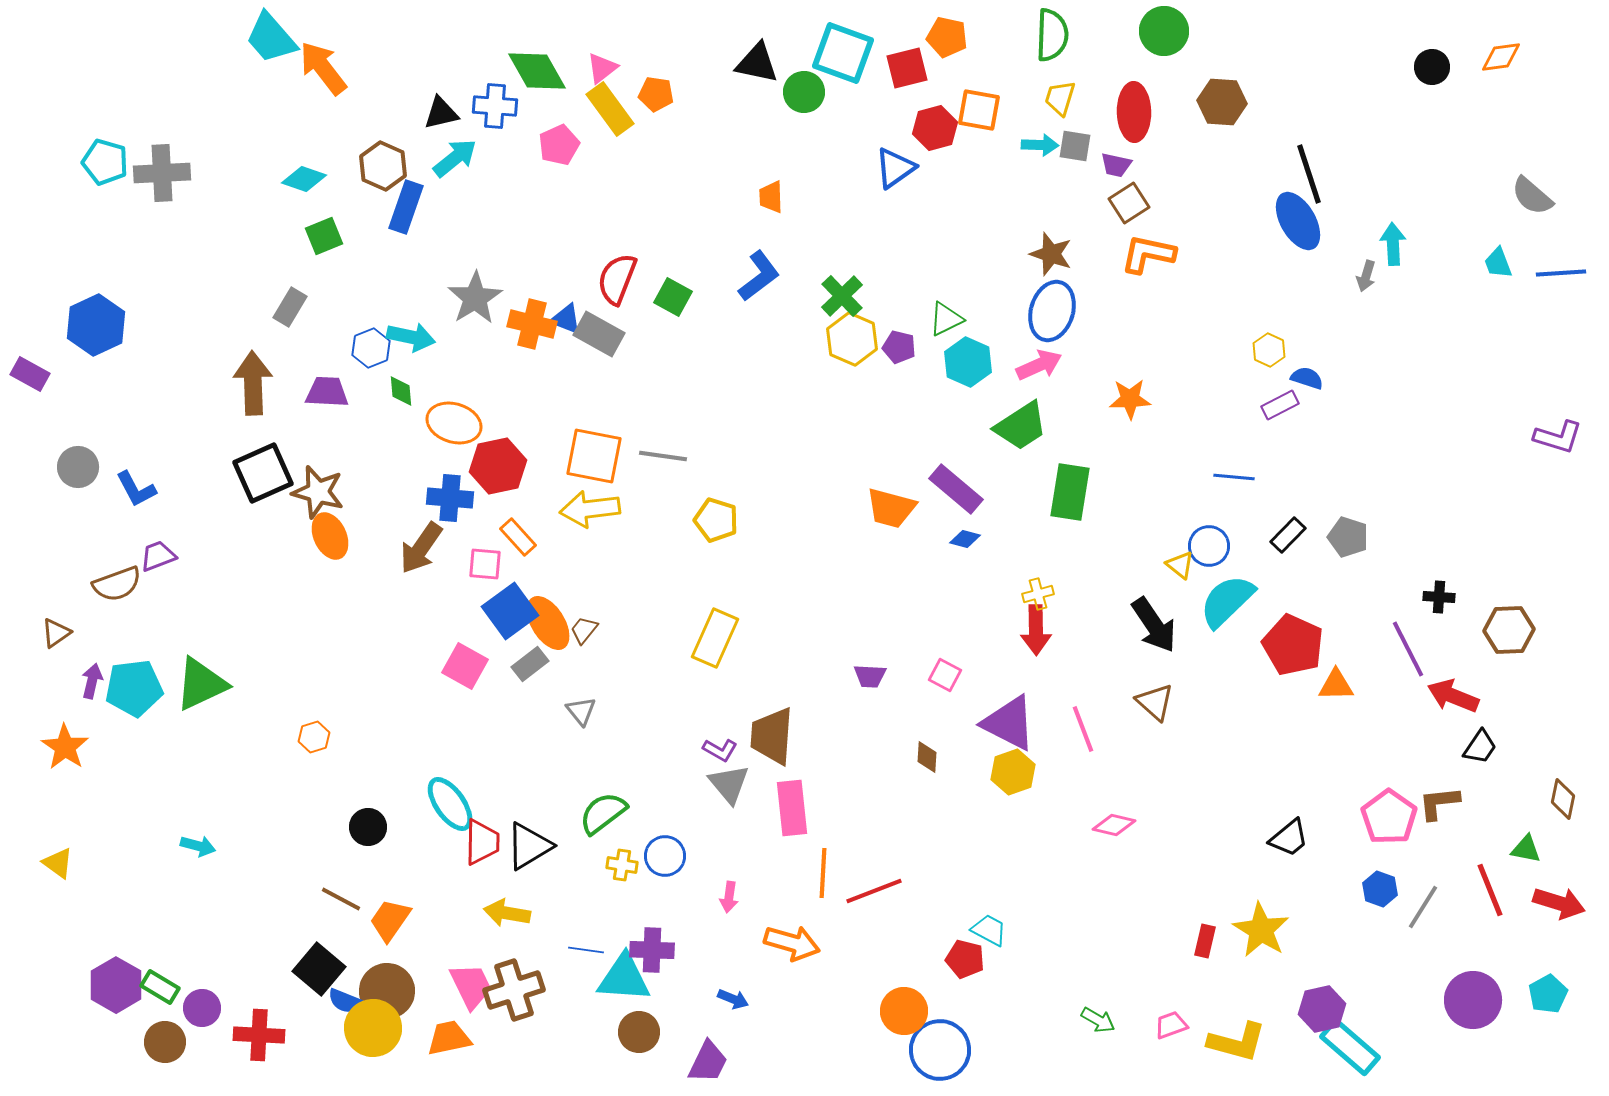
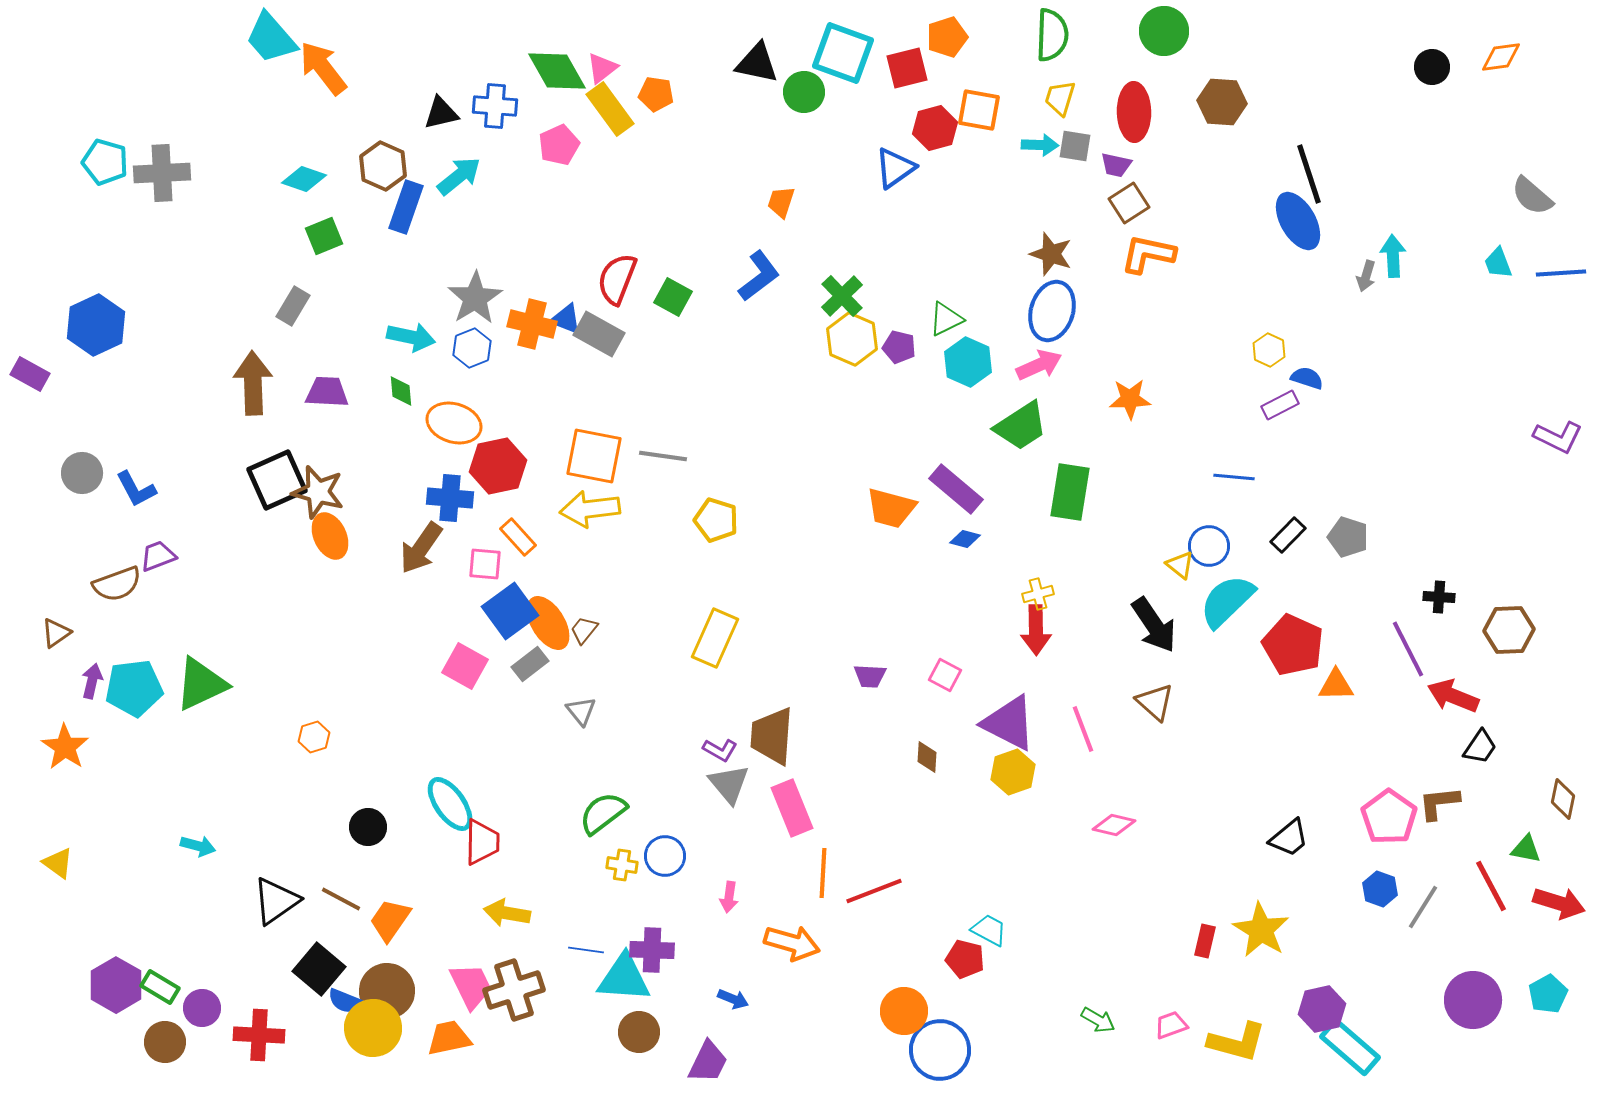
orange pentagon at (947, 37): rotated 30 degrees counterclockwise
green diamond at (537, 71): moved 20 px right
cyan arrow at (455, 158): moved 4 px right, 18 px down
orange trapezoid at (771, 197): moved 10 px right, 5 px down; rotated 20 degrees clockwise
cyan arrow at (1393, 244): moved 12 px down
gray rectangle at (290, 307): moved 3 px right, 1 px up
blue hexagon at (371, 348): moved 101 px right
purple L-shape at (1558, 437): rotated 9 degrees clockwise
gray circle at (78, 467): moved 4 px right, 6 px down
black square at (263, 473): moved 14 px right, 7 px down
pink rectangle at (792, 808): rotated 16 degrees counterclockwise
black triangle at (529, 846): moved 253 px left, 55 px down; rotated 4 degrees counterclockwise
red line at (1490, 890): moved 1 px right, 4 px up; rotated 6 degrees counterclockwise
